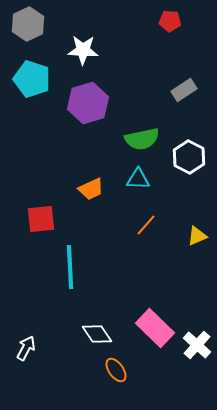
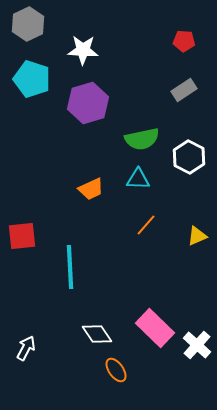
red pentagon: moved 14 px right, 20 px down
red square: moved 19 px left, 17 px down
